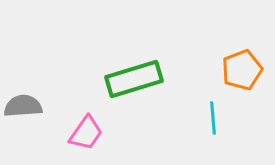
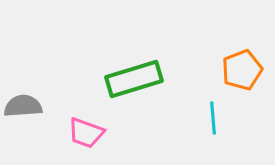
pink trapezoid: rotated 75 degrees clockwise
